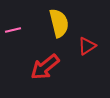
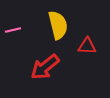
yellow semicircle: moved 1 px left, 2 px down
red triangle: rotated 36 degrees clockwise
